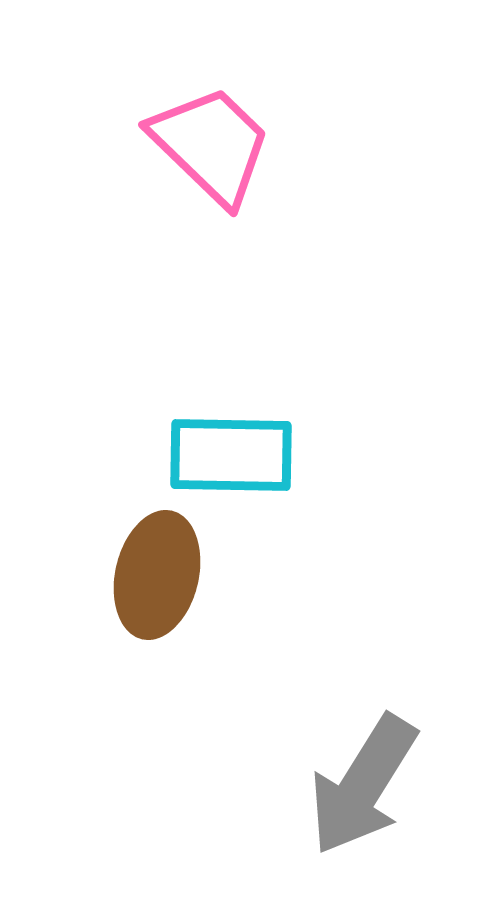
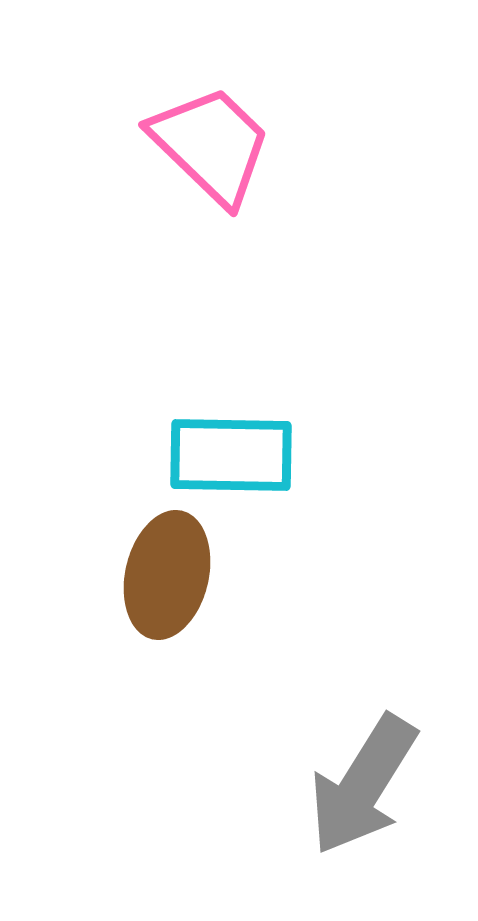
brown ellipse: moved 10 px right
